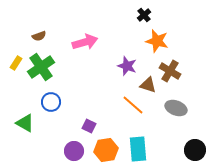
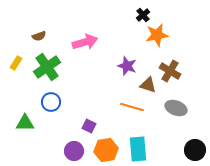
black cross: moved 1 px left
orange star: moved 6 px up; rotated 25 degrees counterclockwise
green cross: moved 6 px right
orange line: moved 1 px left, 2 px down; rotated 25 degrees counterclockwise
green triangle: rotated 30 degrees counterclockwise
